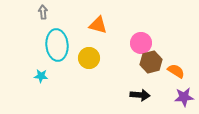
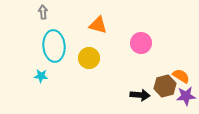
cyan ellipse: moved 3 px left, 1 px down
brown hexagon: moved 14 px right, 24 px down
orange semicircle: moved 5 px right, 5 px down
purple star: moved 2 px right, 1 px up
